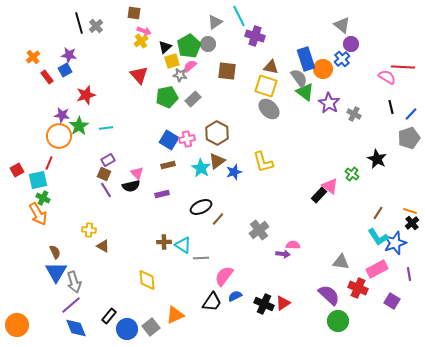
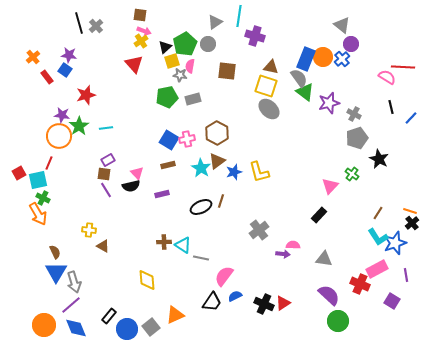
brown square at (134, 13): moved 6 px right, 2 px down
cyan line at (239, 16): rotated 35 degrees clockwise
green pentagon at (189, 46): moved 4 px left, 2 px up
blue rectangle at (306, 59): rotated 40 degrees clockwise
pink semicircle at (190, 66): rotated 40 degrees counterclockwise
orange circle at (323, 69): moved 12 px up
blue square at (65, 70): rotated 24 degrees counterclockwise
red triangle at (139, 75): moved 5 px left, 11 px up
gray rectangle at (193, 99): rotated 28 degrees clockwise
purple star at (329, 103): rotated 25 degrees clockwise
blue line at (411, 114): moved 4 px down
gray pentagon at (409, 138): moved 52 px left
black star at (377, 159): moved 2 px right
yellow L-shape at (263, 162): moved 4 px left, 10 px down
red square at (17, 170): moved 2 px right, 3 px down
brown square at (104, 174): rotated 16 degrees counterclockwise
pink triangle at (330, 186): rotated 36 degrees clockwise
black rectangle at (319, 195): moved 20 px down
brown line at (218, 219): moved 3 px right, 18 px up; rotated 24 degrees counterclockwise
gray line at (201, 258): rotated 14 degrees clockwise
gray triangle at (341, 262): moved 17 px left, 3 px up
purple line at (409, 274): moved 3 px left, 1 px down
red cross at (358, 288): moved 2 px right, 4 px up
orange circle at (17, 325): moved 27 px right
